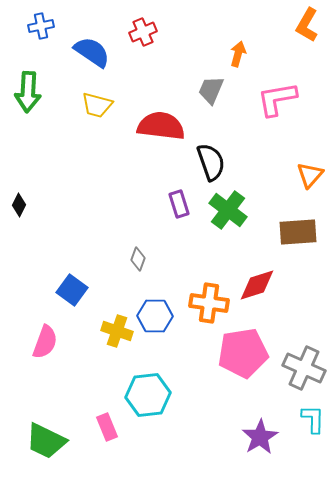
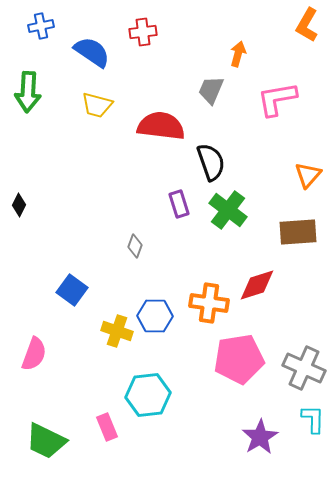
red cross: rotated 16 degrees clockwise
orange triangle: moved 2 px left
gray diamond: moved 3 px left, 13 px up
pink semicircle: moved 11 px left, 12 px down
pink pentagon: moved 4 px left, 6 px down
